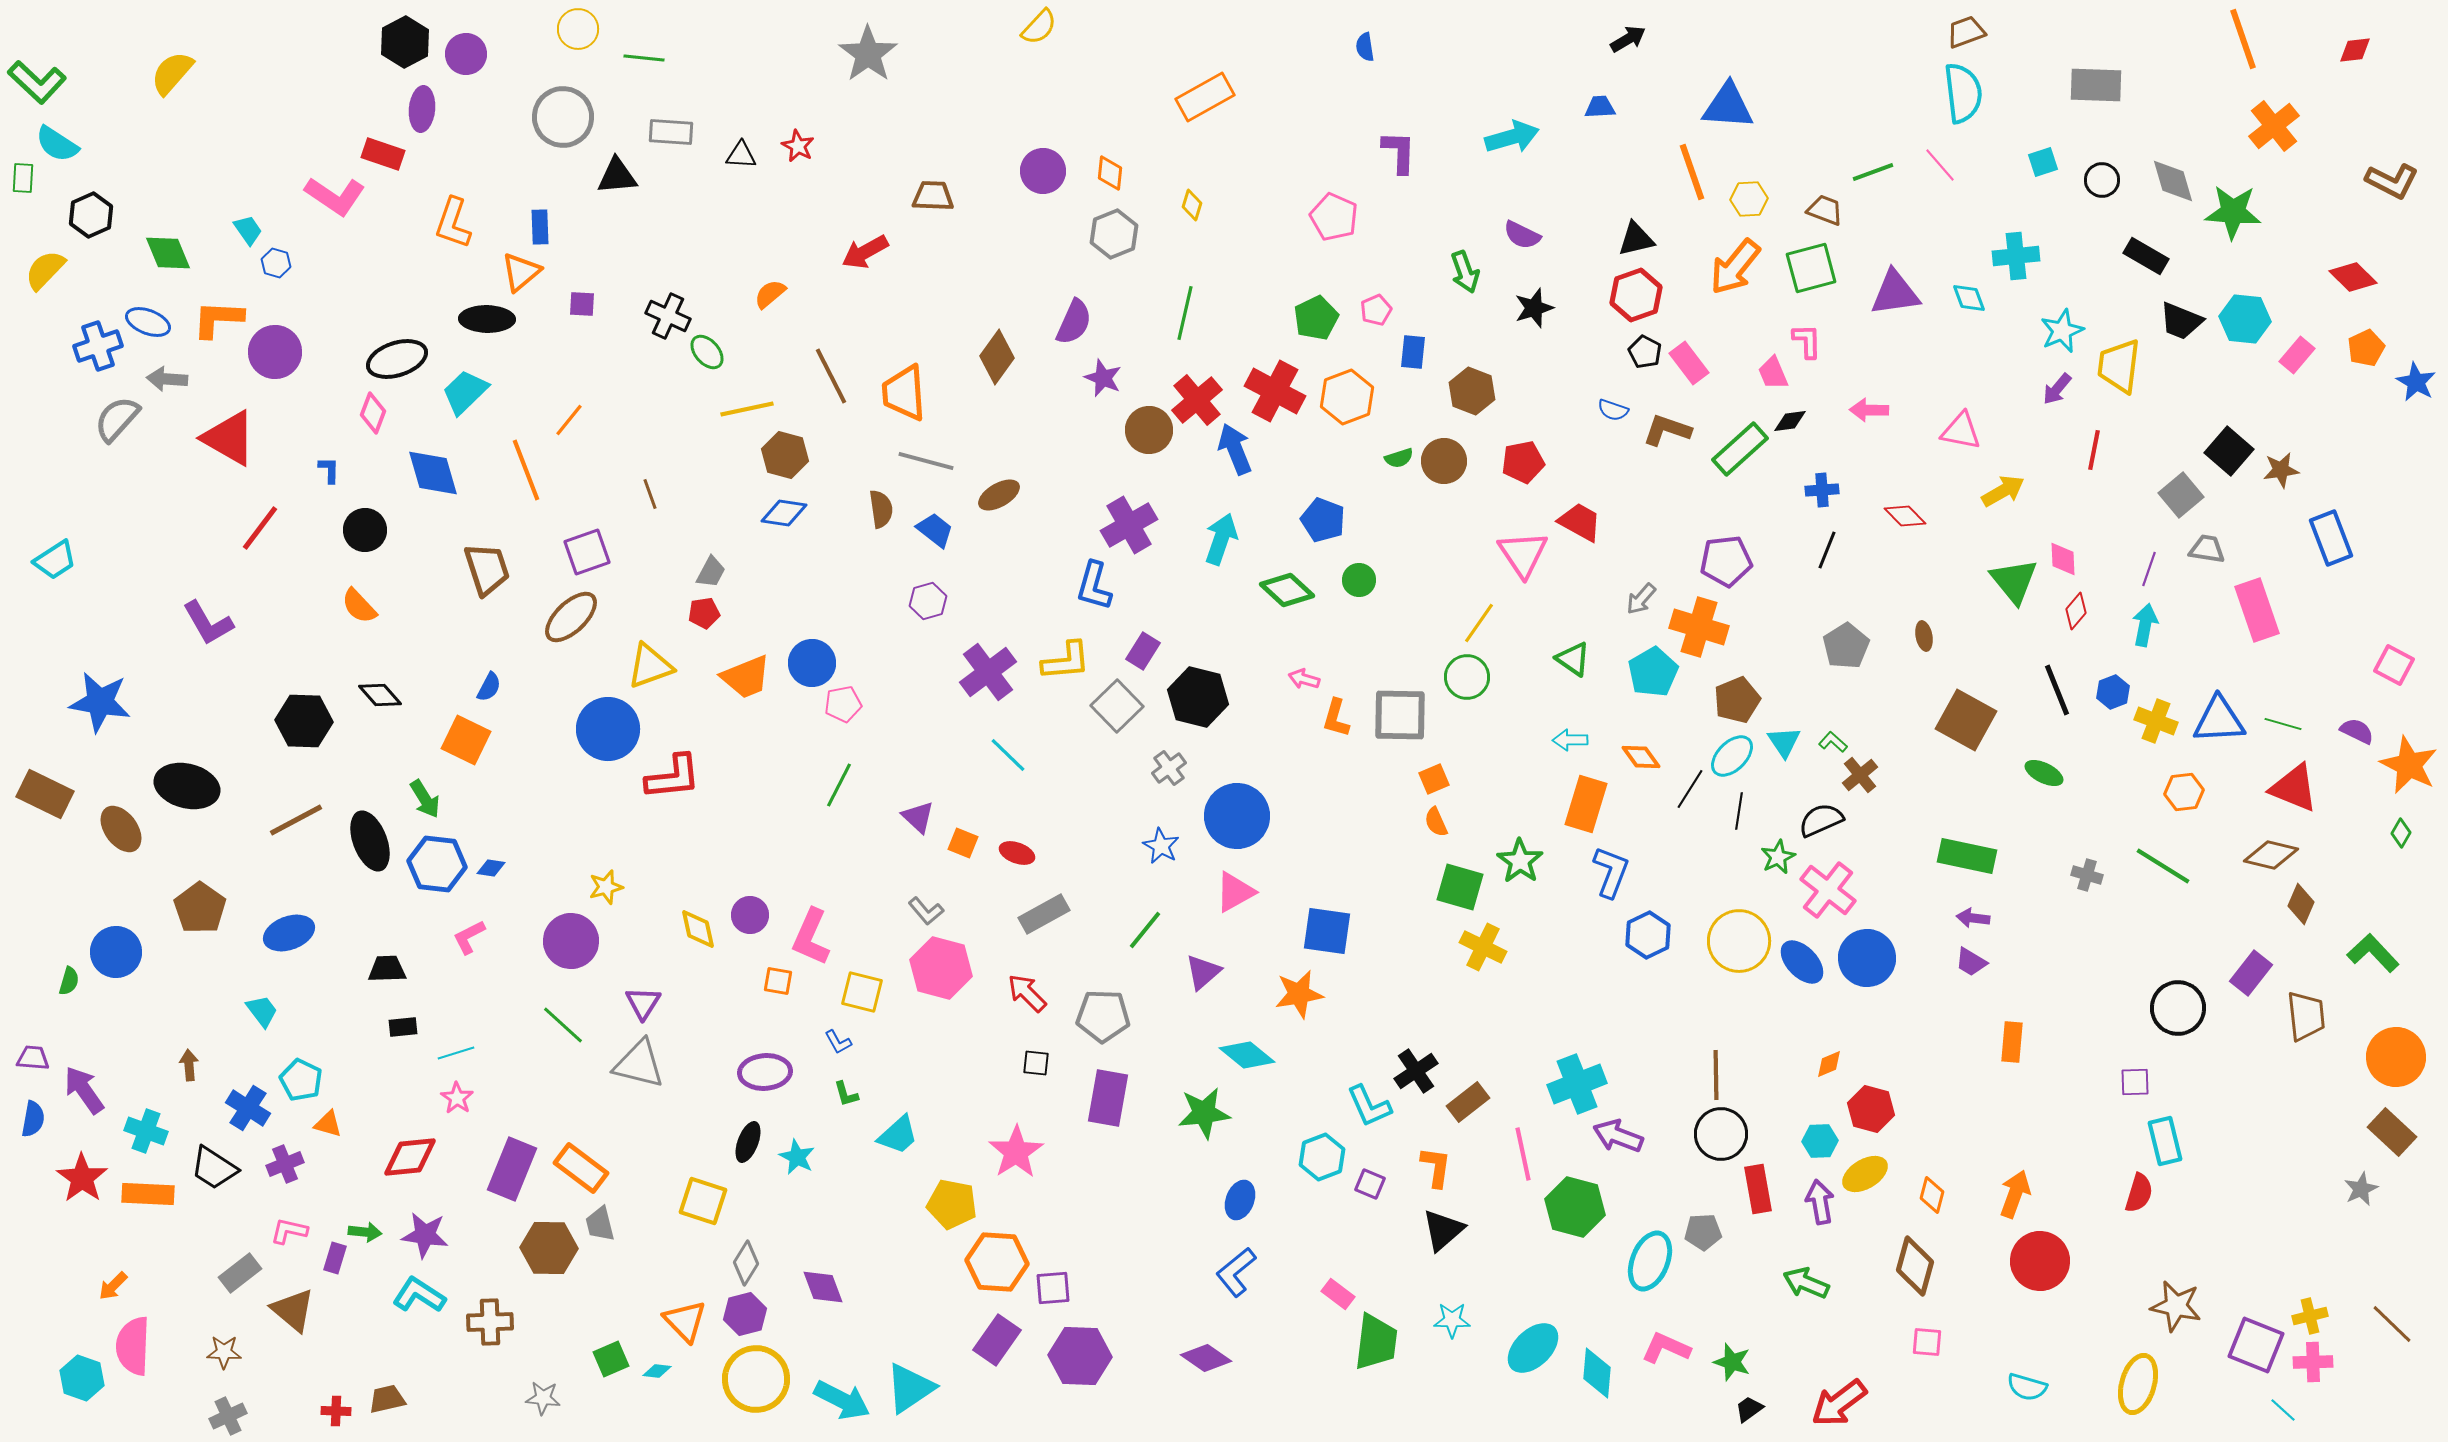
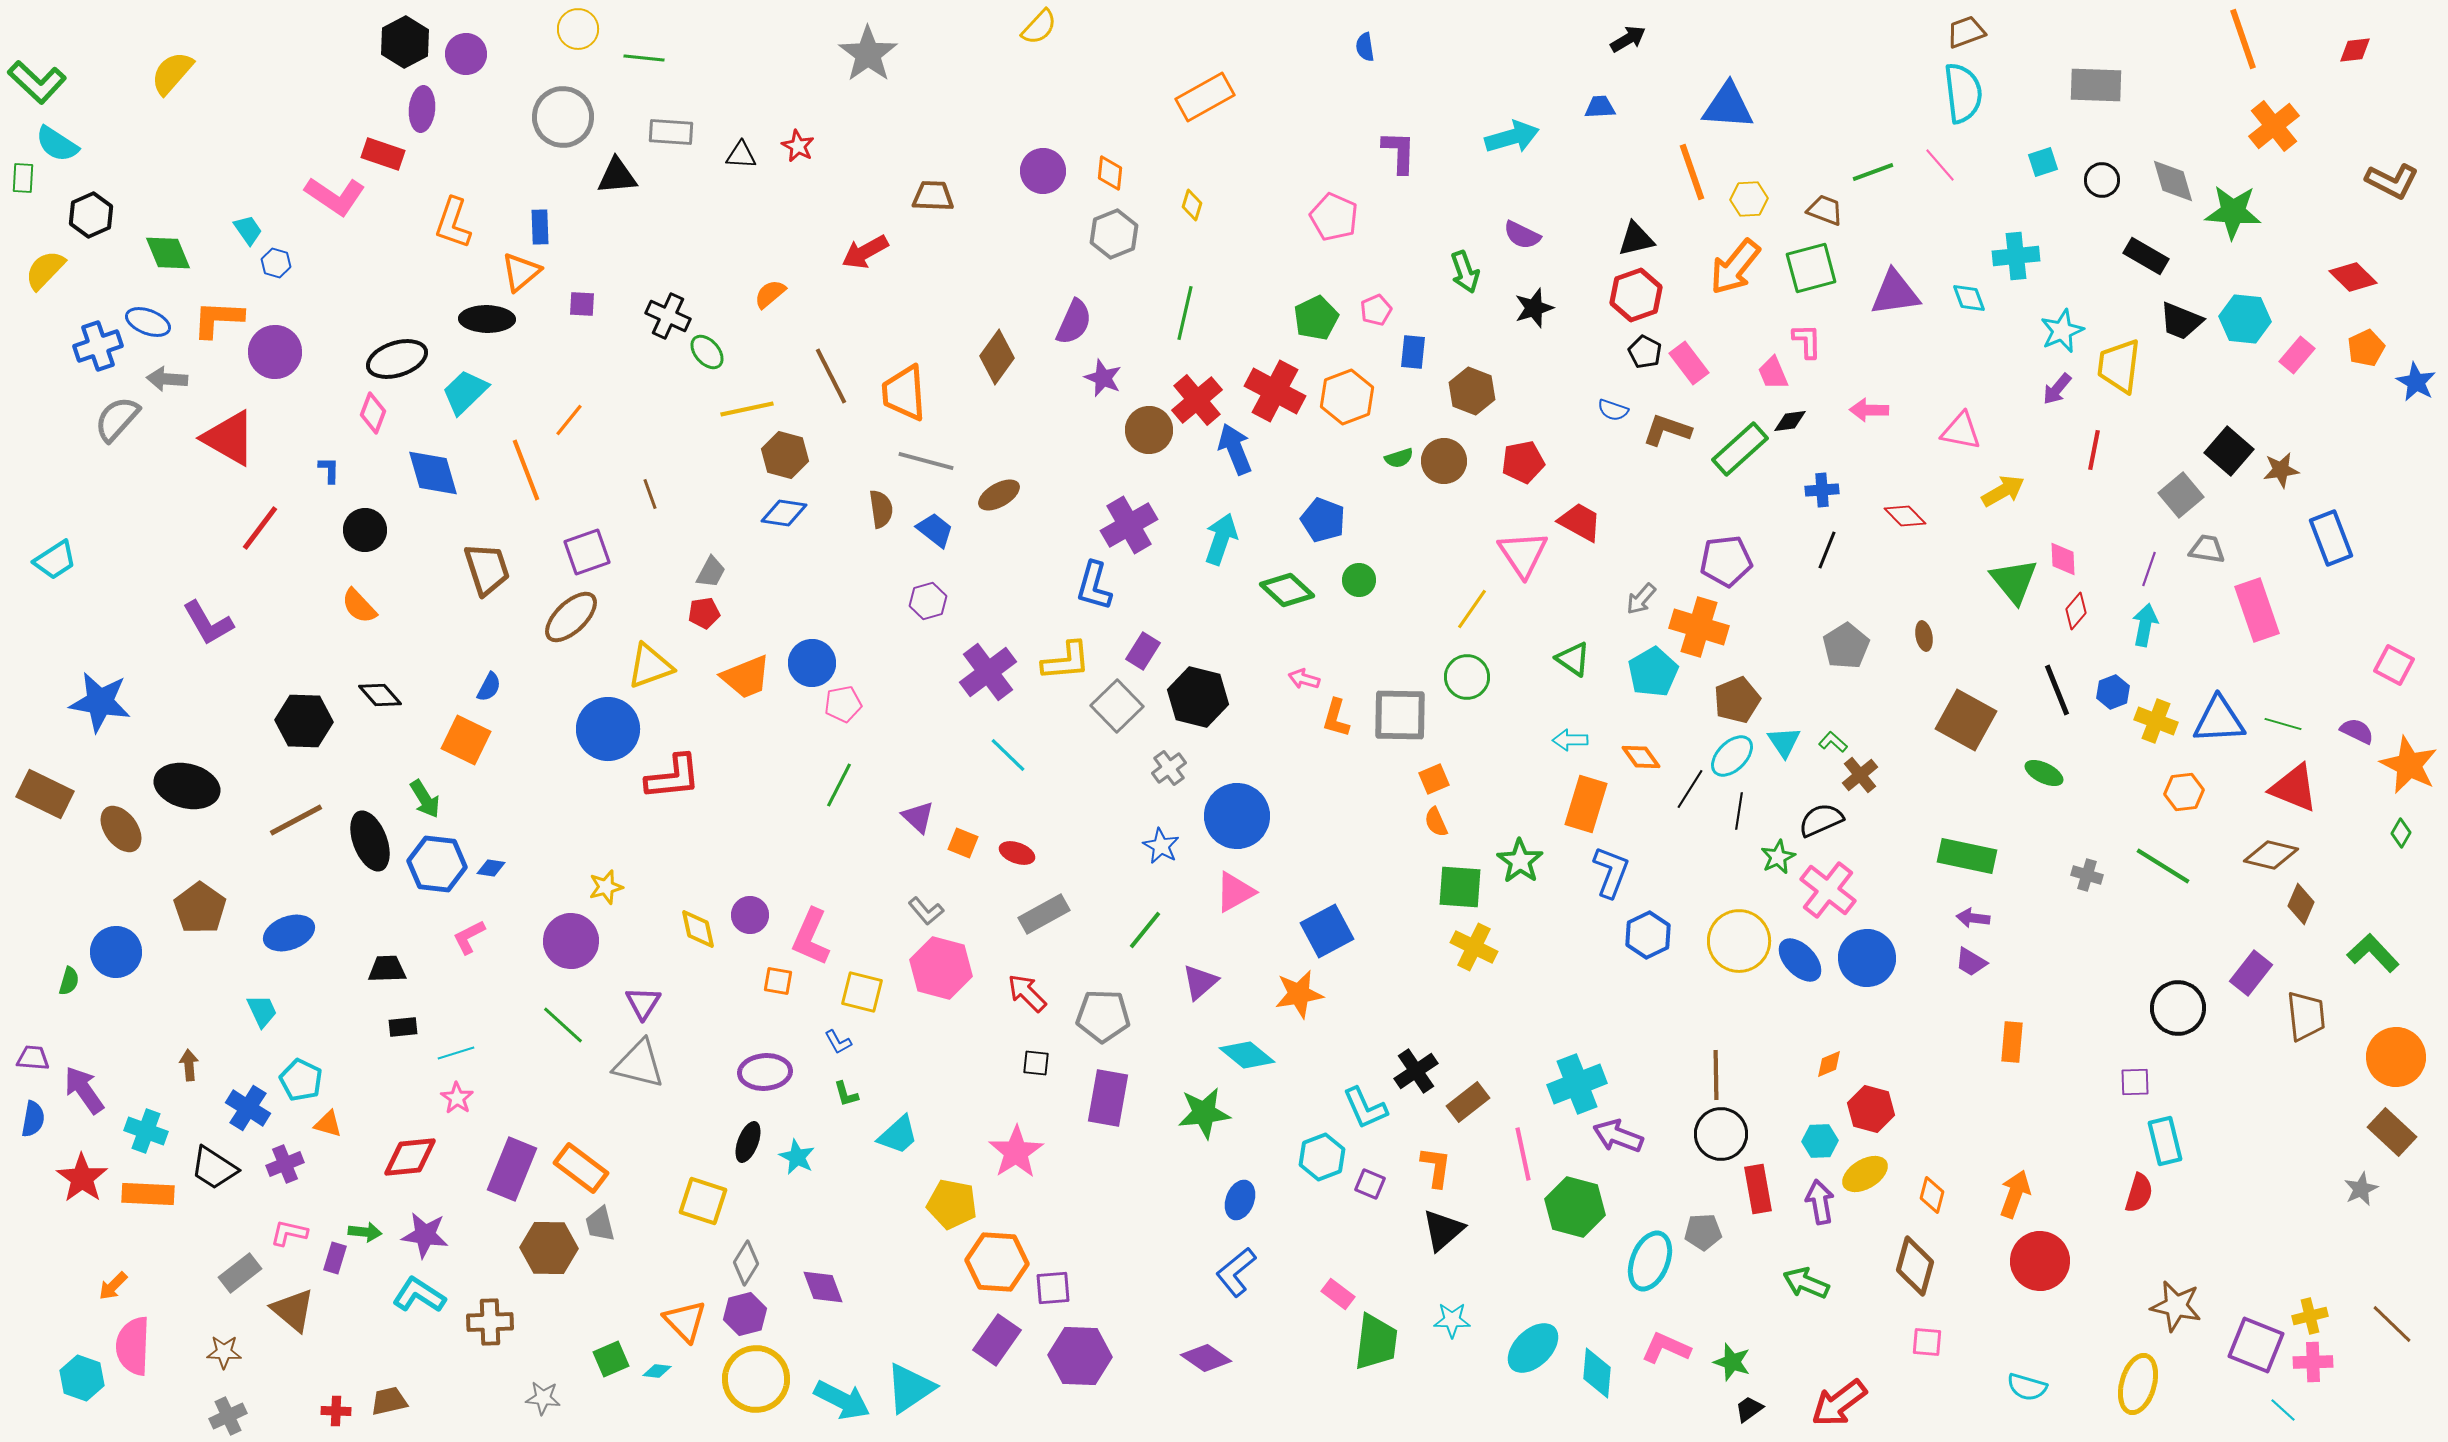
yellow line at (1479, 623): moved 7 px left, 14 px up
green square at (1460, 887): rotated 12 degrees counterclockwise
blue square at (1327, 931): rotated 36 degrees counterclockwise
yellow cross at (1483, 947): moved 9 px left
blue ellipse at (1802, 962): moved 2 px left, 2 px up
purple triangle at (1203, 972): moved 3 px left, 10 px down
cyan trapezoid at (262, 1011): rotated 12 degrees clockwise
cyan L-shape at (1369, 1106): moved 4 px left, 2 px down
pink L-shape at (289, 1231): moved 2 px down
brown trapezoid at (387, 1399): moved 2 px right, 2 px down
